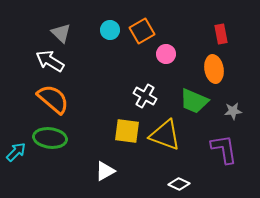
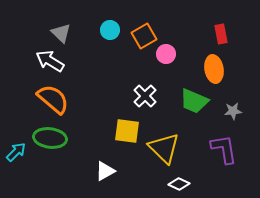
orange square: moved 2 px right, 5 px down
white cross: rotated 15 degrees clockwise
yellow triangle: moved 1 px left, 13 px down; rotated 24 degrees clockwise
